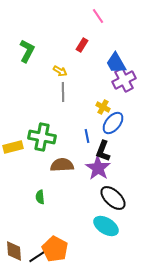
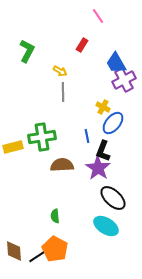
green cross: rotated 20 degrees counterclockwise
green semicircle: moved 15 px right, 19 px down
